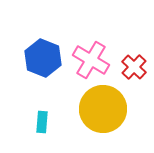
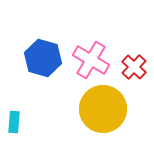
blue hexagon: rotated 6 degrees counterclockwise
cyan rectangle: moved 28 px left
